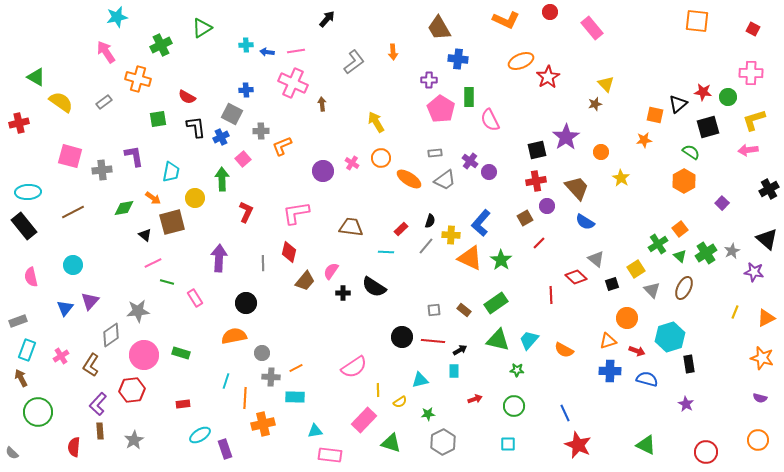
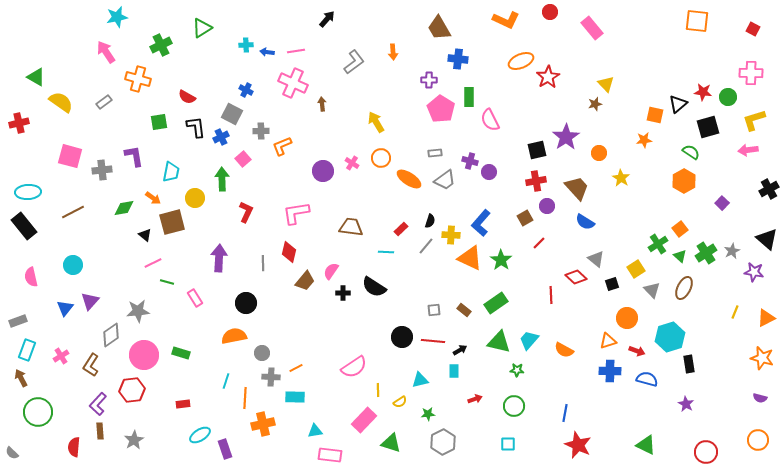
blue cross at (246, 90): rotated 32 degrees clockwise
green square at (158, 119): moved 1 px right, 3 px down
orange circle at (601, 152): moved 2 px left, 1 px down
purple cross at (470, 161): rotated 21 degrees counterclockwise
green triangle at (498, 340): moved 1 px right, 2 px down
blue line at (565, 413): rotated 36 degrees clockwise
